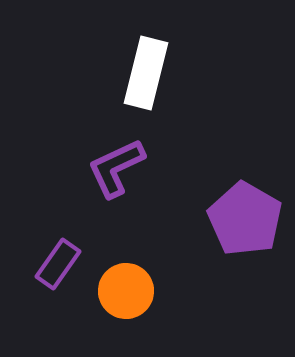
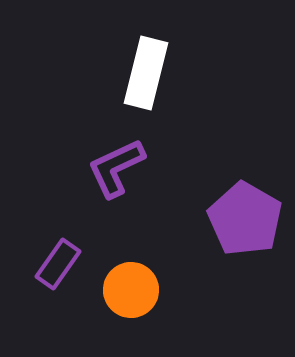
orange circle: moved 5 px right, 1 px up
